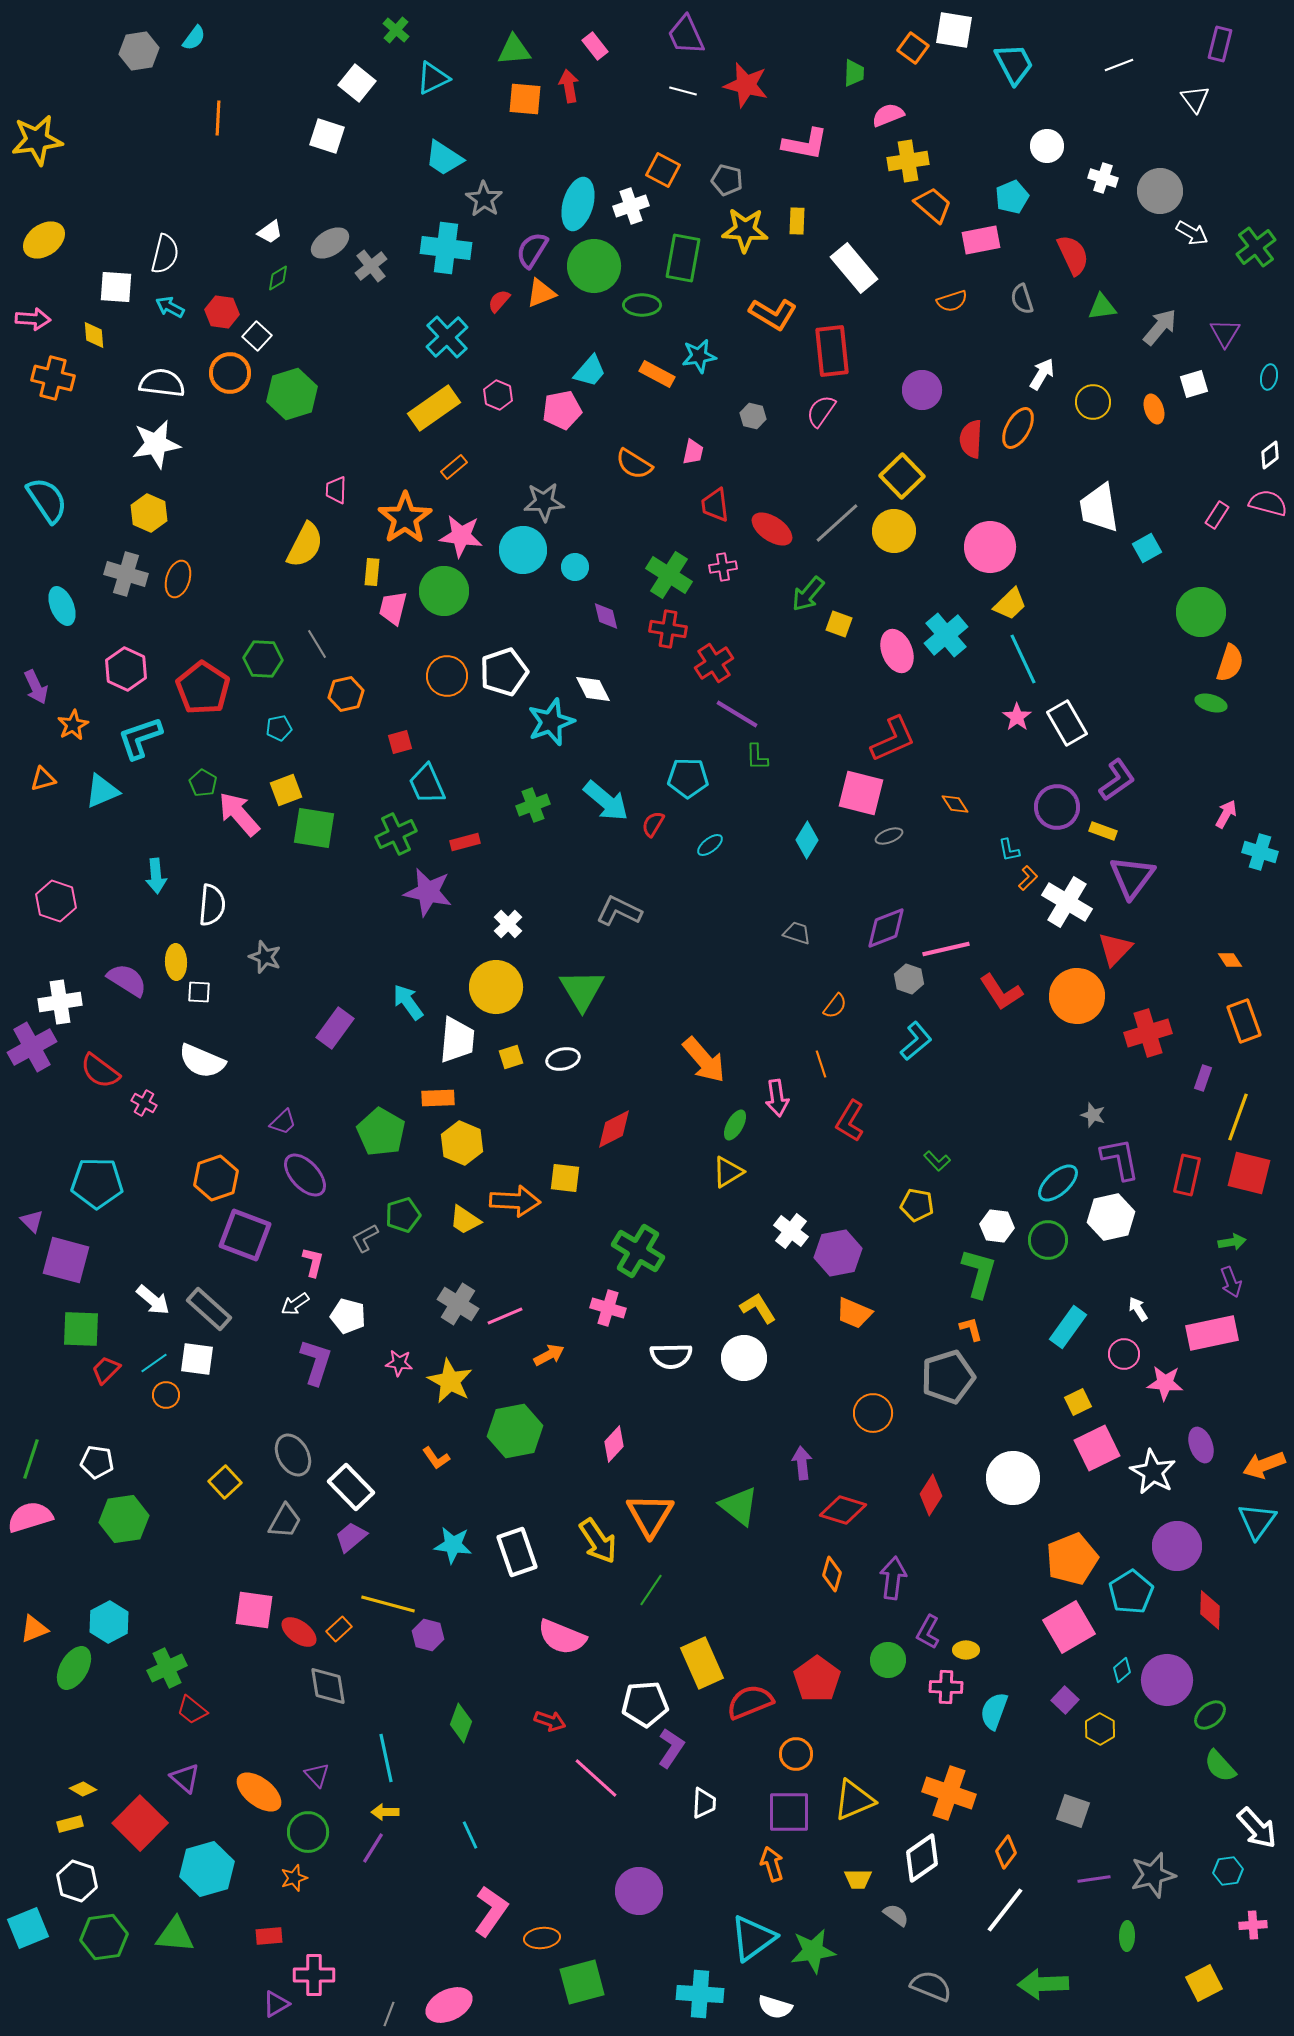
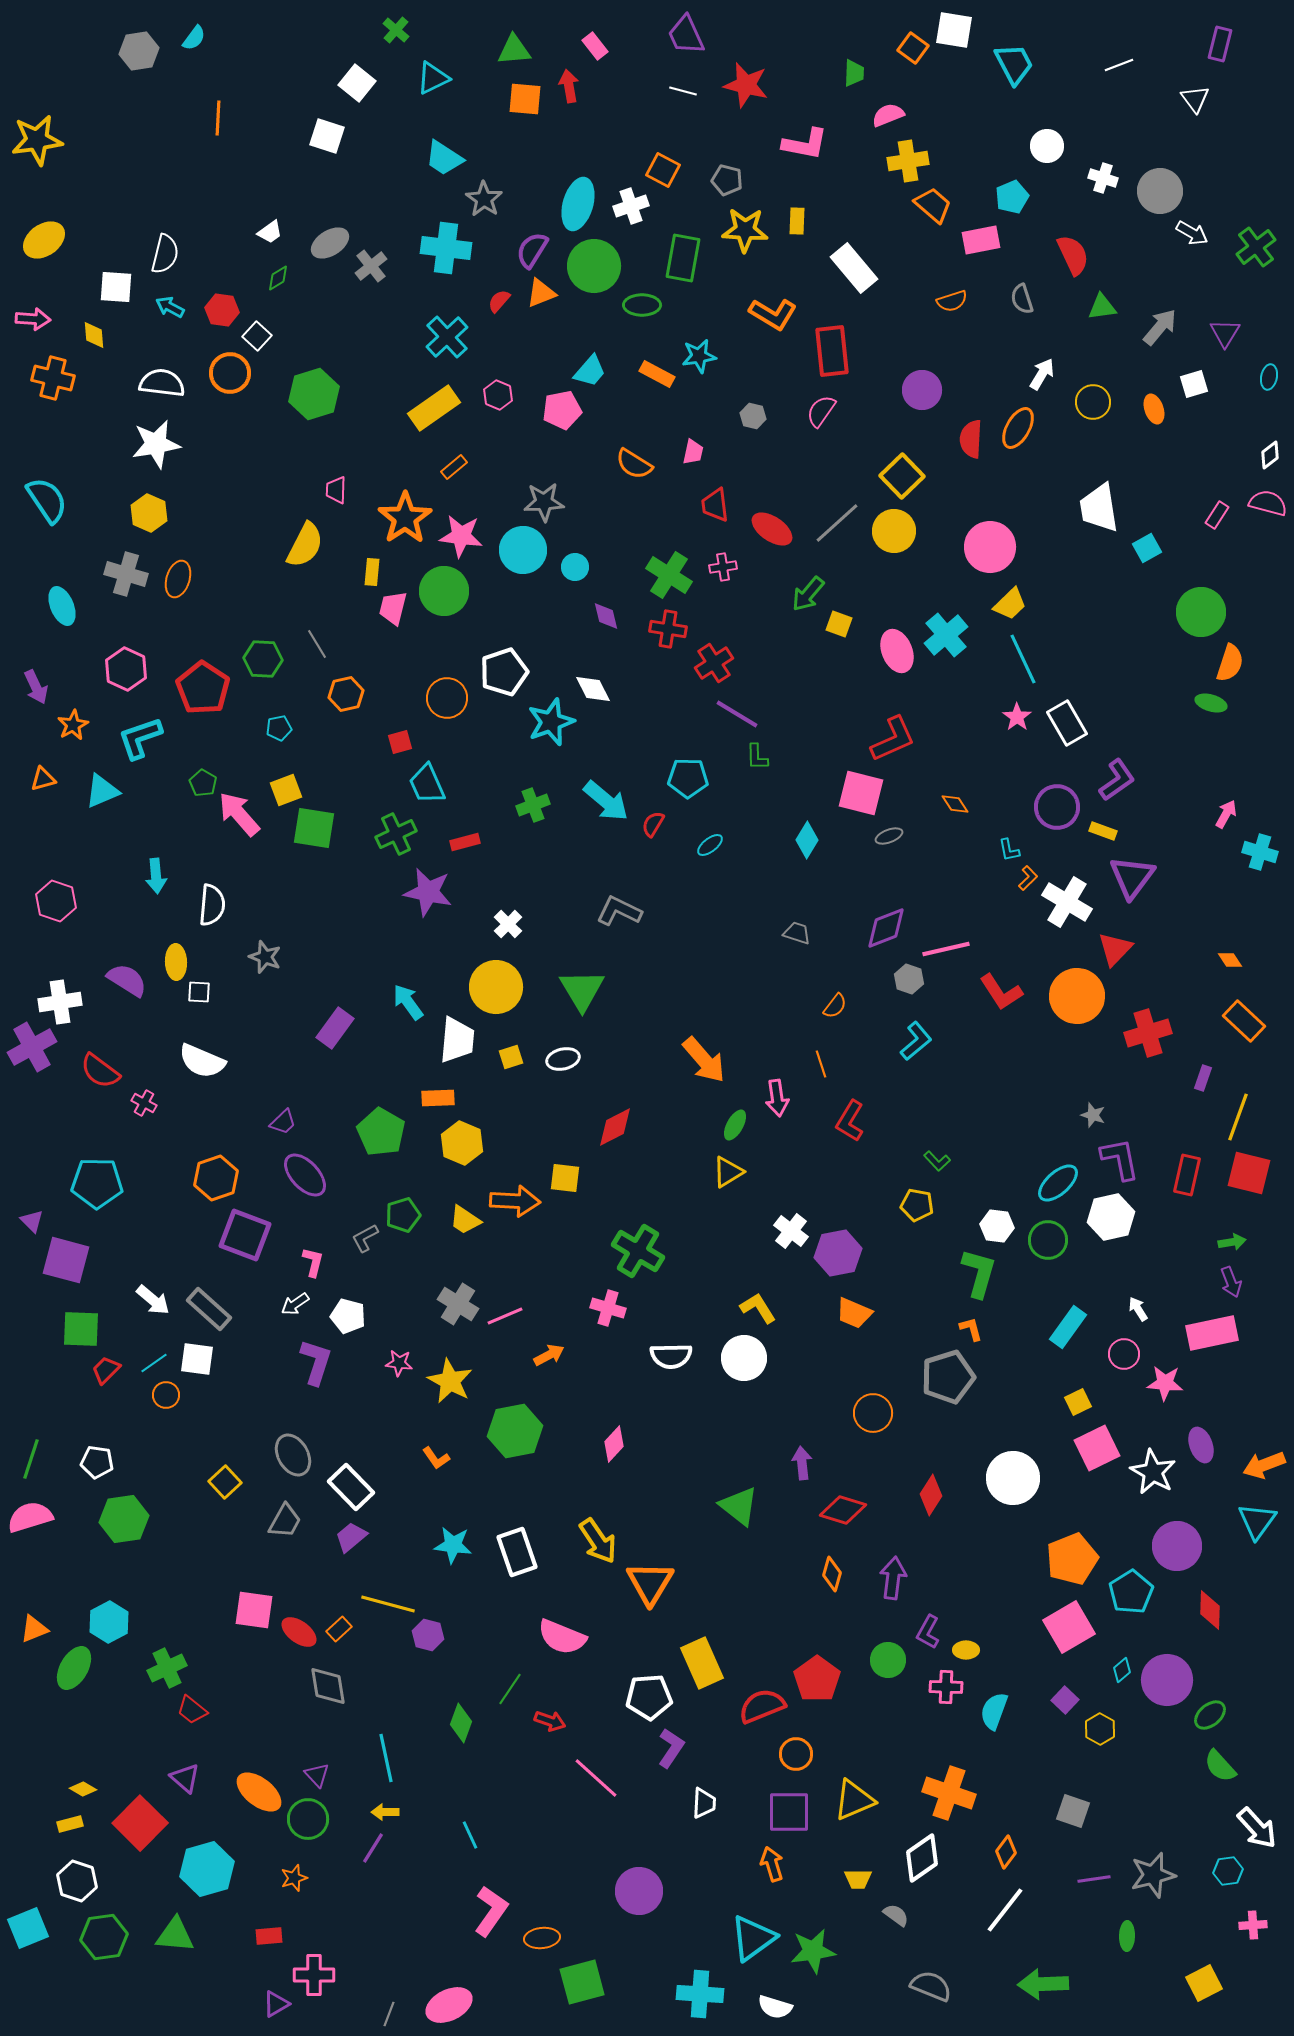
red hexagon at (222, 312): moved 2 px up
green hexagon at (292, 394): moved 22 px right
orange circle at (447, 676): moved 22 px down
orange rectangle at (1244, 1021): rotated 27 degrees counterclockwise
red diamond at (614, 1129): moved 1 px right, 2 px up
orange triangle at (650, 1515): moved 68 px down
green line at (651, 1590): moved 141 px left, 99 px down
red semicircle at (750, 1702): moved 12 px right, 4 px down
white pentagon at (645, 1704): moved 4 px right, 7 px up
green circle at (308, 1832): moved 13 px up
